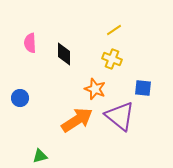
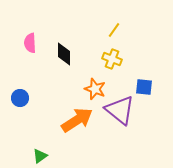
yellow line: rotated 21 degrees counterclockwise
blue square: moved 1 px right, 1 px up
purple triangle: moved 6 px up
green triangle: rotated 21 degrees counterclockwise
